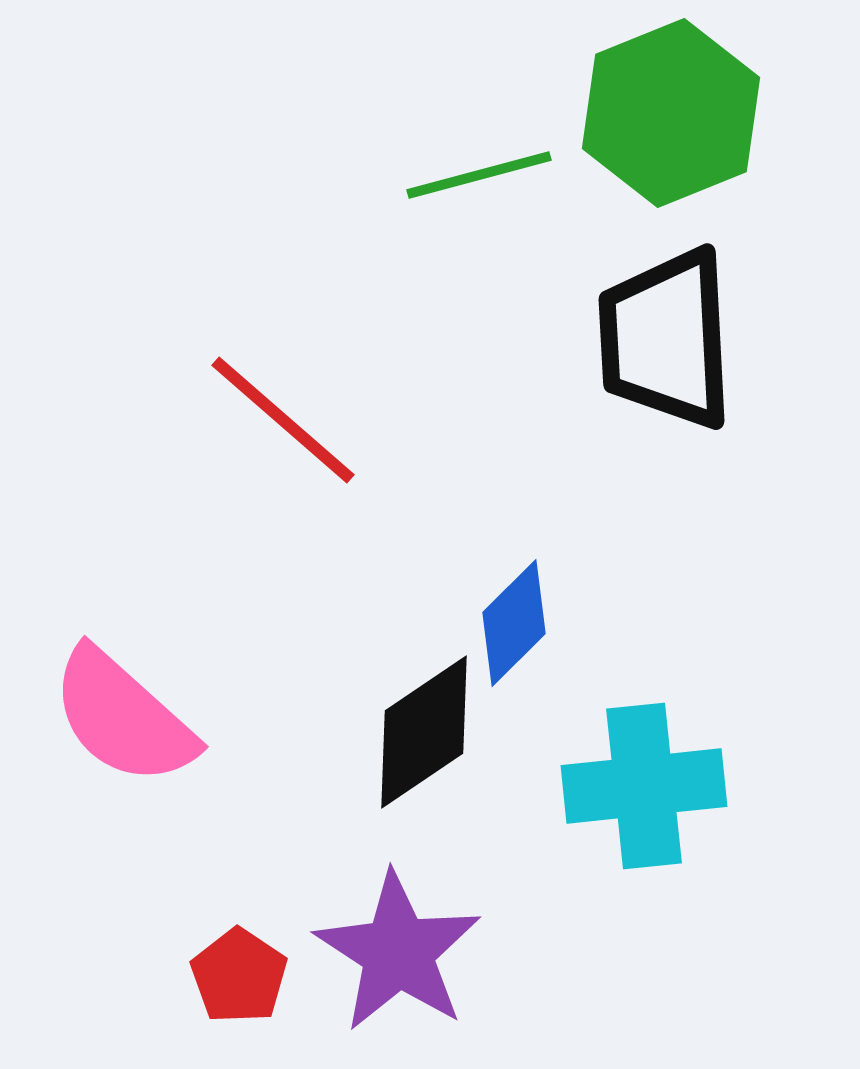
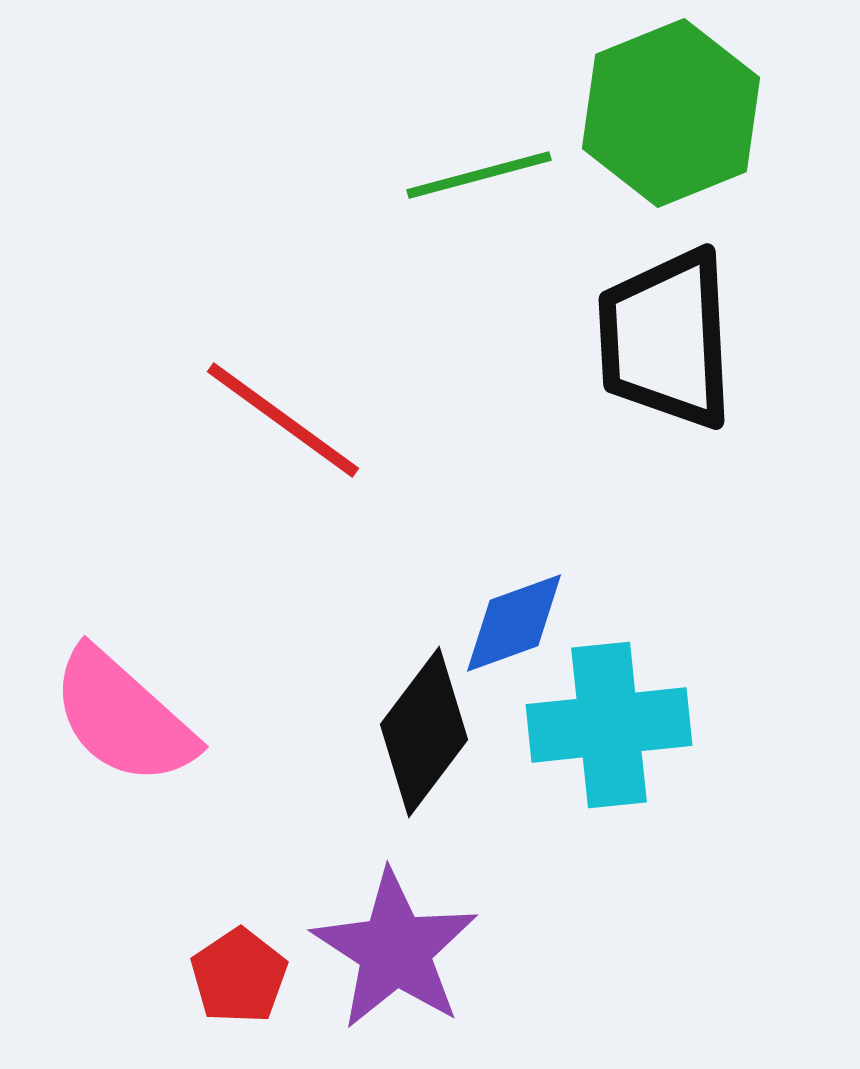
red line: rotated 5 degrees counterclockwise
blue diamond: rotated 25 degrees clockwise
black diamond: rotated 19 degrees counterclockwise
cyan cross: moved 35 px left, 61 px up
purple star: moved 3 px left, 2 px up
red pentagon: rotated 4 degrees clockwise
